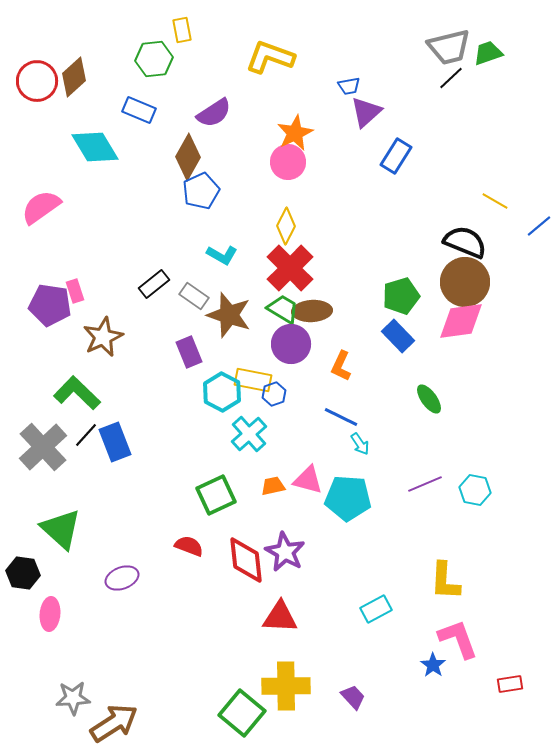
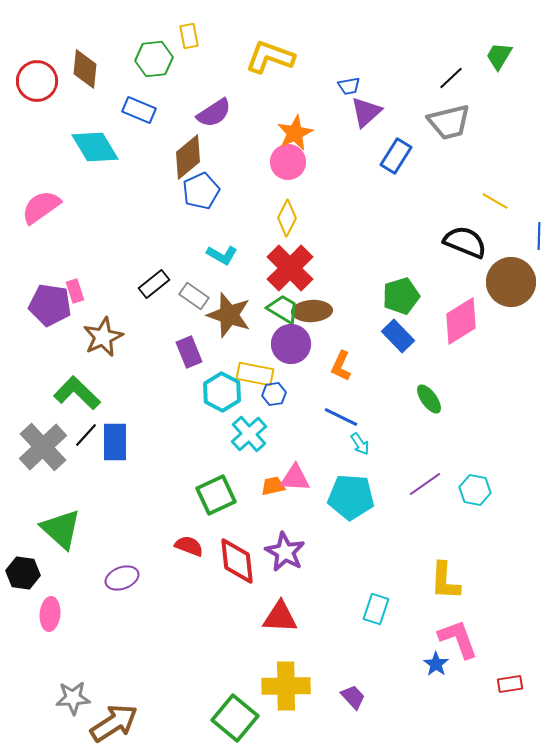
yellow rectangle at (182, 30): moved 7 px right, 6 px down
gray trapezoid at (449, 47): moved 75 px down
green trapezoid at (488, 53): moved 11 px right, 3 px down; rotated 40 degrees counterclockwise
brown diamond at (74, 77): moved 11 px right, 8 px up; rotated 42 degrees counterclockwise
brown diamond at (188, 157): rotated 21 degrees clockwise
yellow diamond at (286, 226): moved 1 px right, 8 px up
blue line at (539, 226): moved 10 px down; rotated 48 degrees counterclockwise
brown circle at (465, 282): moved 46 px right
pink diamond at (461, 321): rotated 24 degrees counterclockwise
yellow rectangle at (253, 380): moved 2 px right, 6 px up
blue hexagon at (274, 394): rotated 10 degrees clockwise
blue rectangle at (115, 442): rotated 21 degrees clockwise
pink triangle at (308, 480): moved 13 px left, 2 px up; rotated 12 degrees counterclockwise
purple line at (425, 484): rotated 12 degrees counterclockwise
cyan pentagon at (348, 498): moved 3 px right, 1 px up
red diamond at (246, 560): moved 9 px left, 1 px down
cyan rectangle at (376, 609): rotated 44 degrees counterclockwise
blue star at (433, 665): moved 3 px right, 1 px up
green square at (242, 713): moved 7 px left, 5 px down
